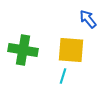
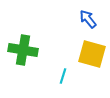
yellow square: moved 21 px right, 4 px down; rotated 12 degrees clockwise
